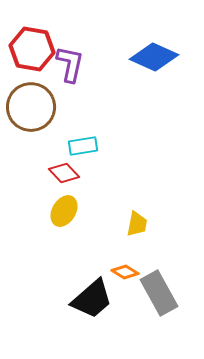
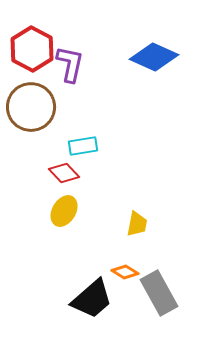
red hexagon: rotated 18 degrees clockwise
